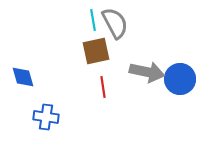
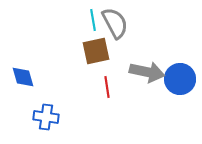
red line: moved 4 px right
